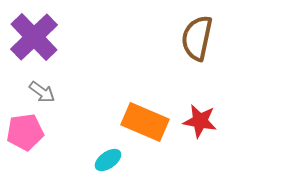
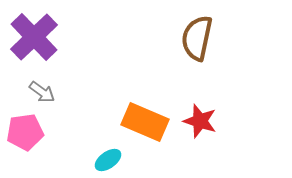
red star: rotated 8 degrees clockwise
